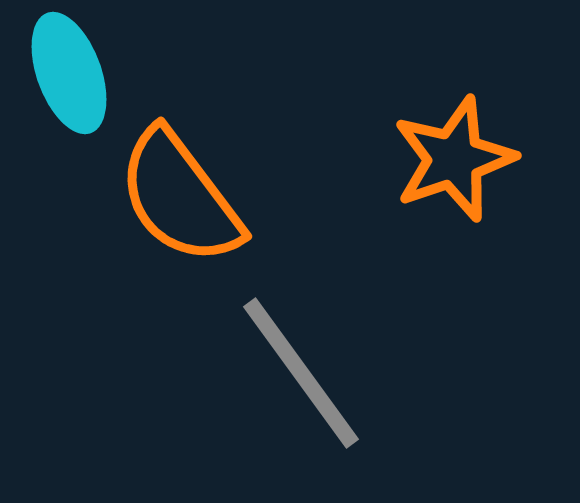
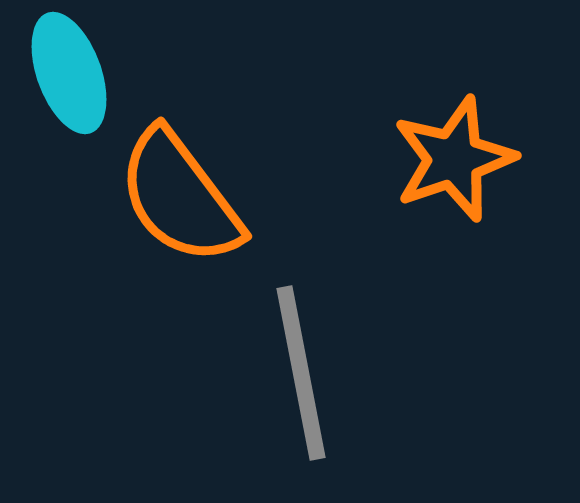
gray line: rotated 25 degrees clockwise
